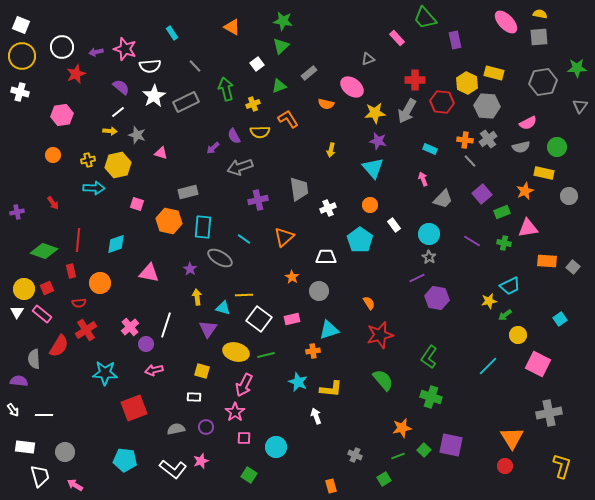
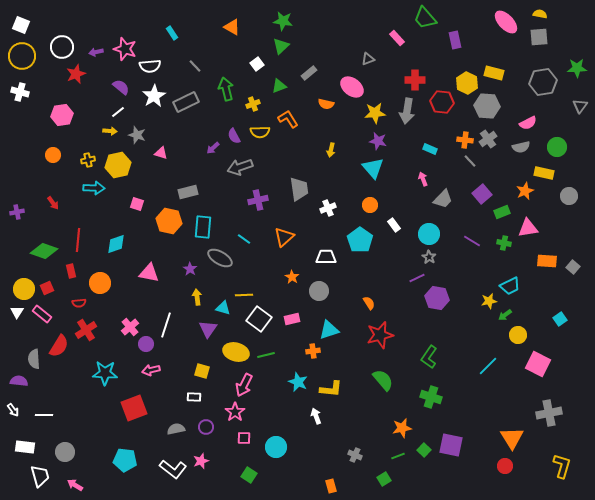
gray arrow at (407, 111): rotated 20 degrees counterclockwise
pink arrow at (154, 370): moved 3 px left
